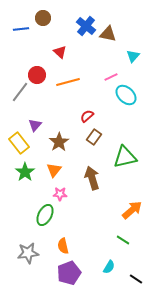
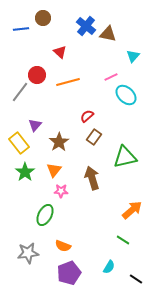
pink star: moved 1 px right, 3 px up
orange semicircle: rotated 56 degrees counterclockwise
